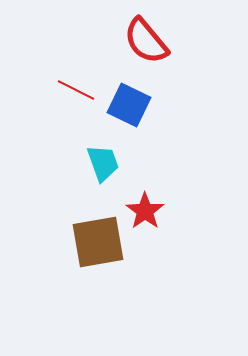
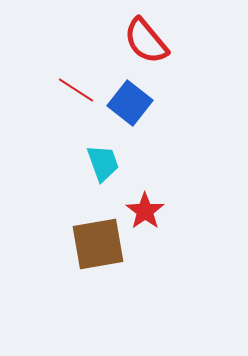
red line: rotated 6 degrees clockwise
blue square: moved 1 px right, 2 px up; rotated 12 degrees clockwise
brown square: moved 2 px down
